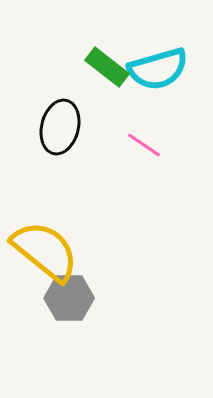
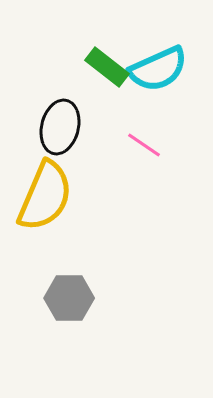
cyan semicircle: rotated 8 degrees counterclockwise
yellow semicircle: moved 55 px up; rotated 74 degrees clockwise
